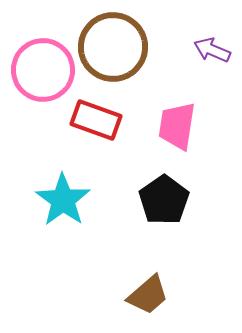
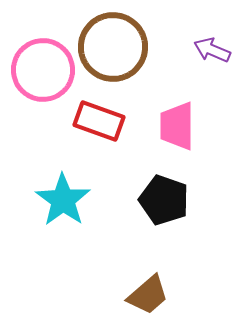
red rectangle: moved 3 px right, 1 px down
pink trapezoid: rotated 9 degrees counterclockwise
black pentagon: rotated 18 degrees counterclockwise
